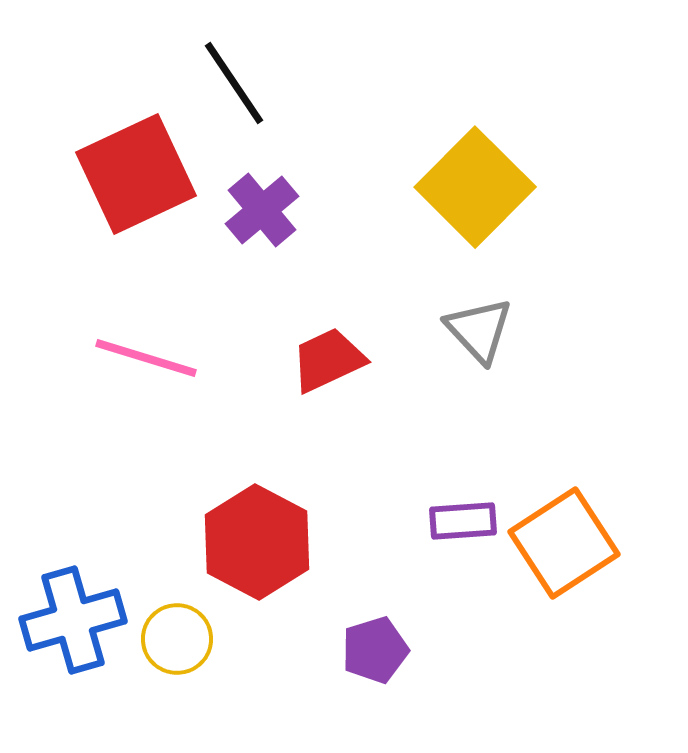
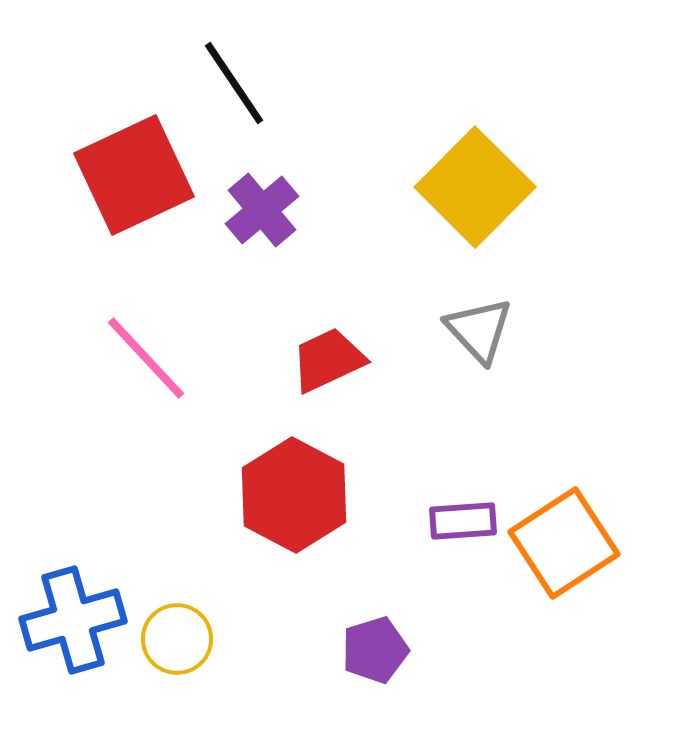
red square: moved 2 px left, 1 px down
pink line: rotated 30 degrees clockwise
red hexagon: moved 37 px right, 47 px up
